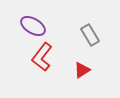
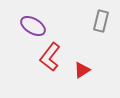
gray rectangle: moved 11 px right, 14 px up; rotated 45 degrees clockwise
red L-shape: moved 8 px right
